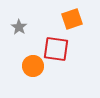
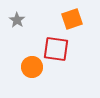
gray star: moved 2 px left, 7 px up
orange circle: moved 1 px left, 1 px down
